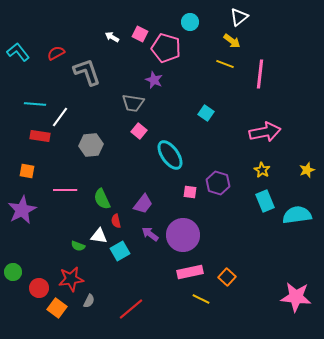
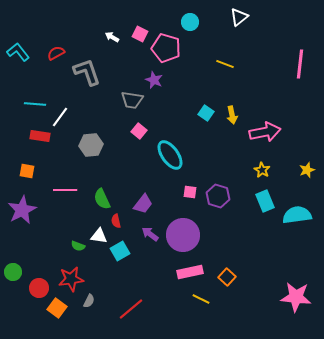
yellow arrow at (232, 41): moved 74 px down; rotated 42 degrees clockwise
pink line at (260, 74): moved 40 px right, 10 px up
gray trapezoid at (133, 103): moved 1 px left, 3 px up
purple hexagon at (218, 183): moved 13 px down
